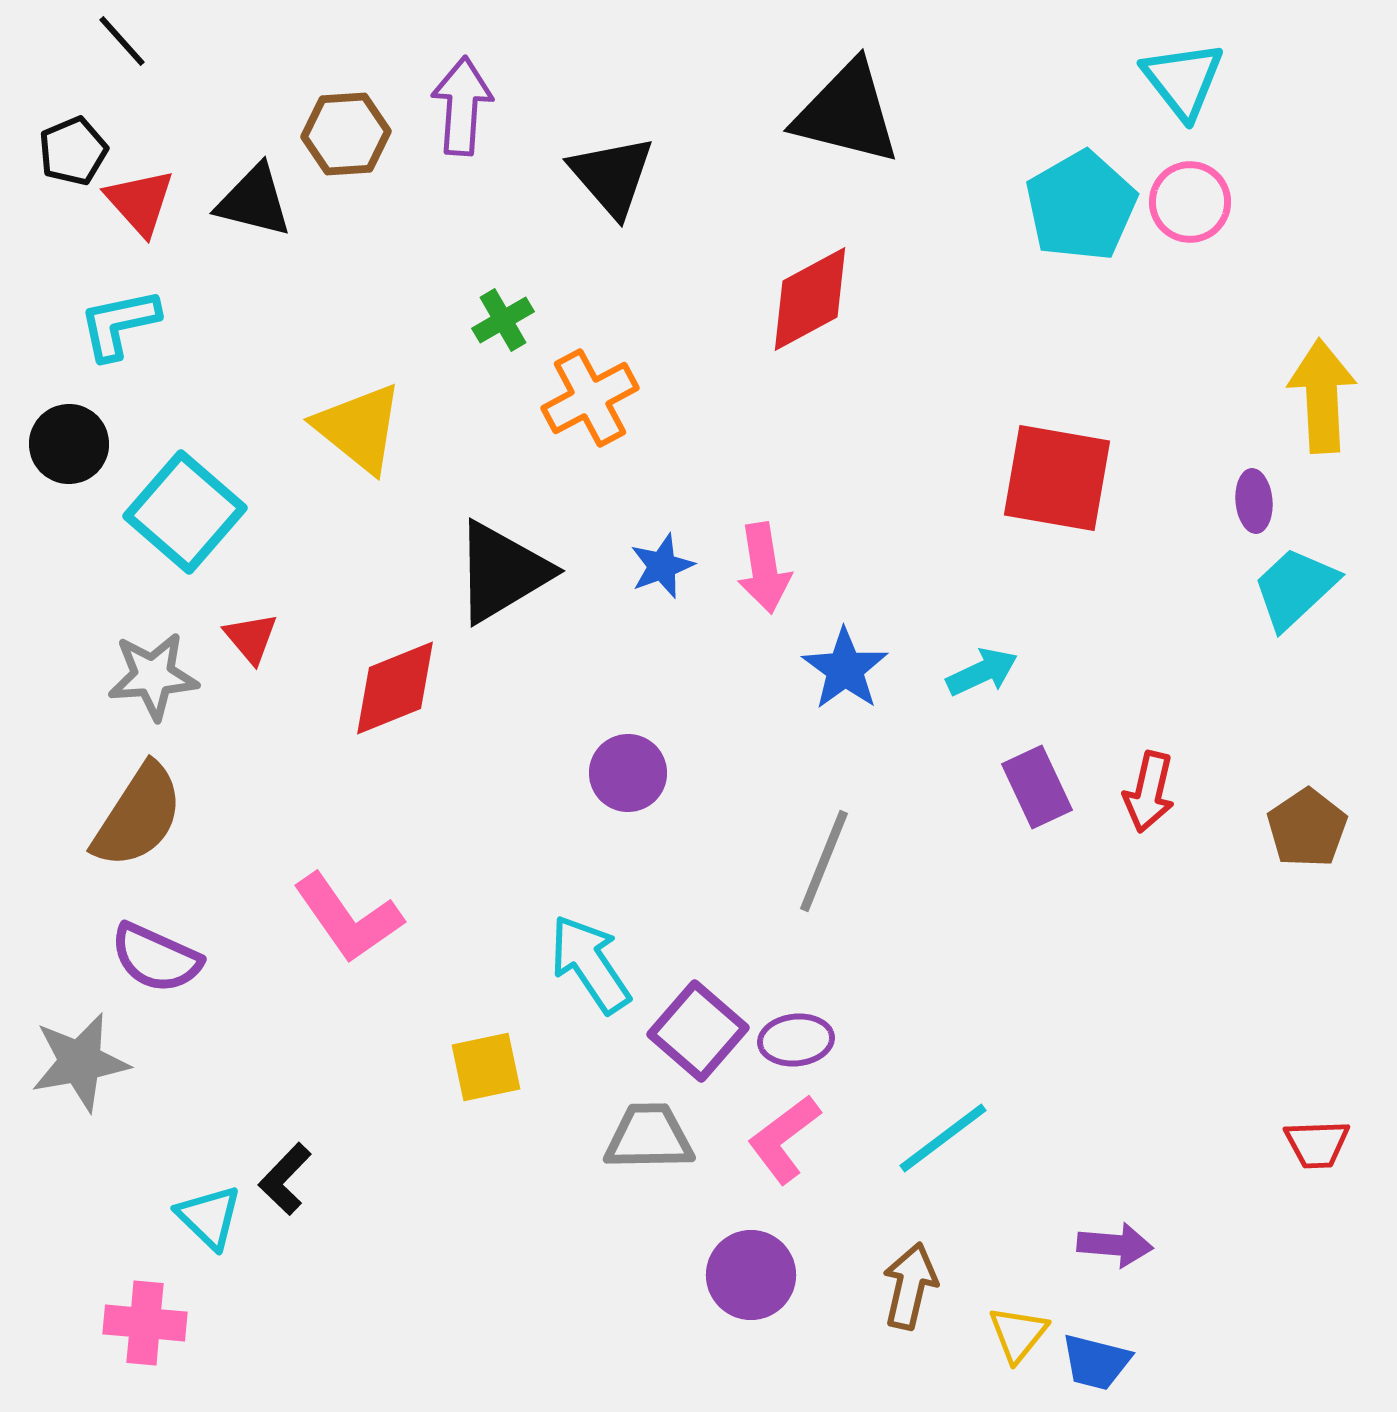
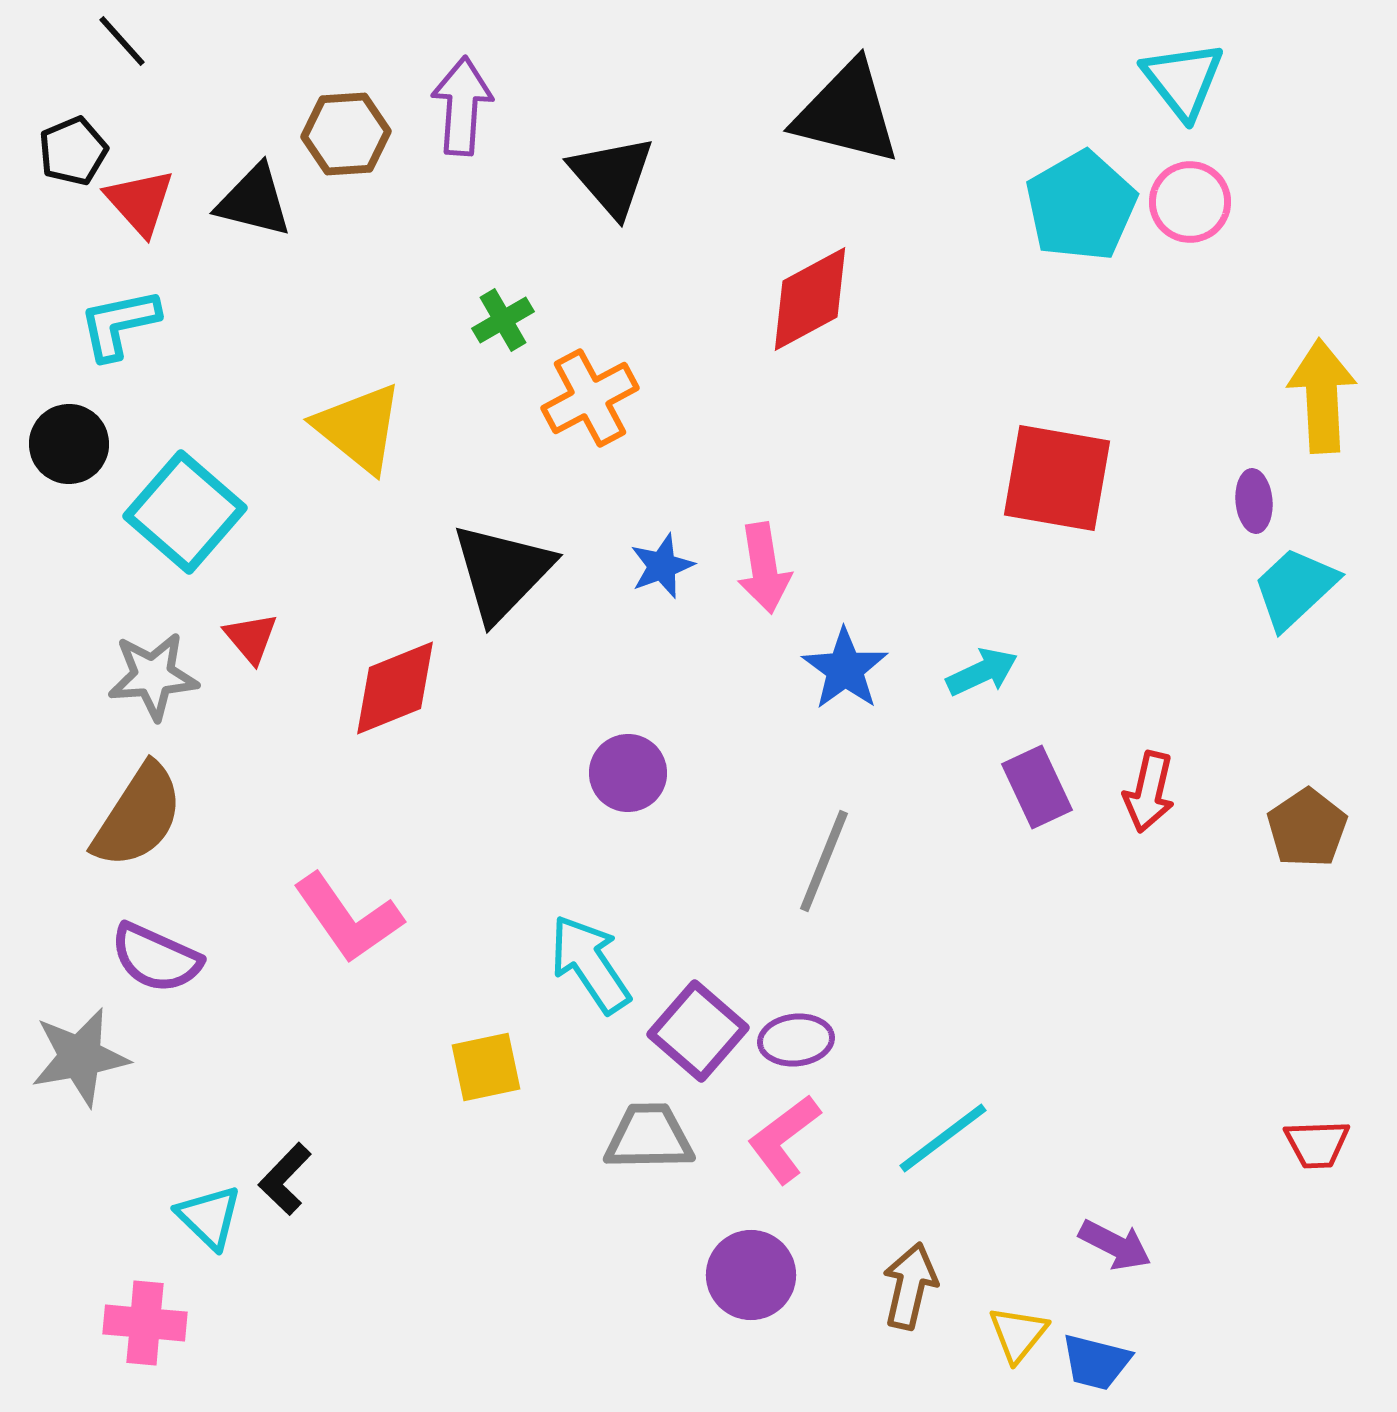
black triangle at (502, 572): rotated 15 degrees counterclockwise
gray star at (80, 1062): moved 5 px up
purple arrow at (1115, 1245): rotated 22 degrees clockwise
